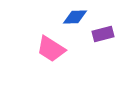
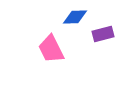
pink trapezoid: rotated 32 degrees clockwise
